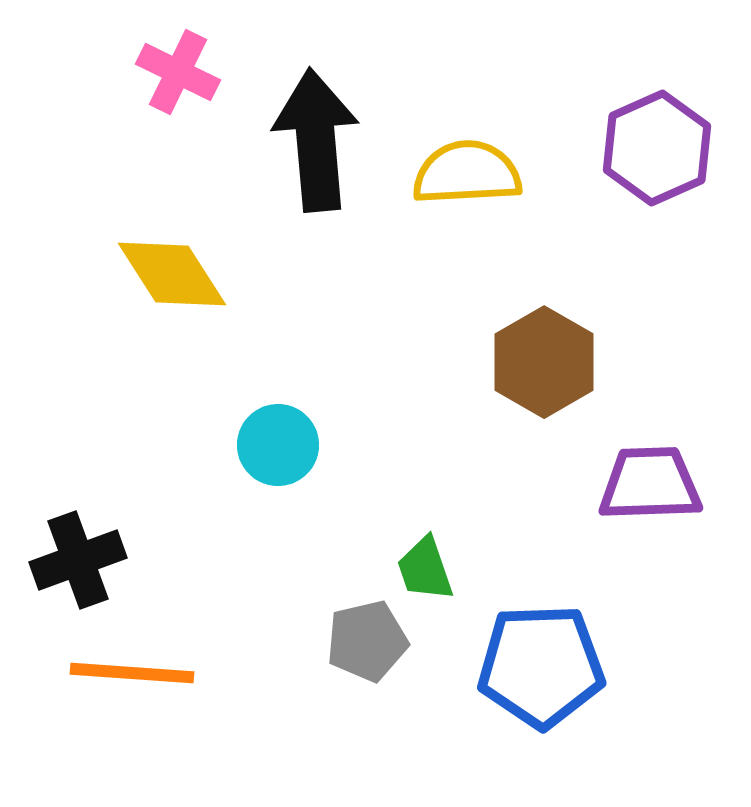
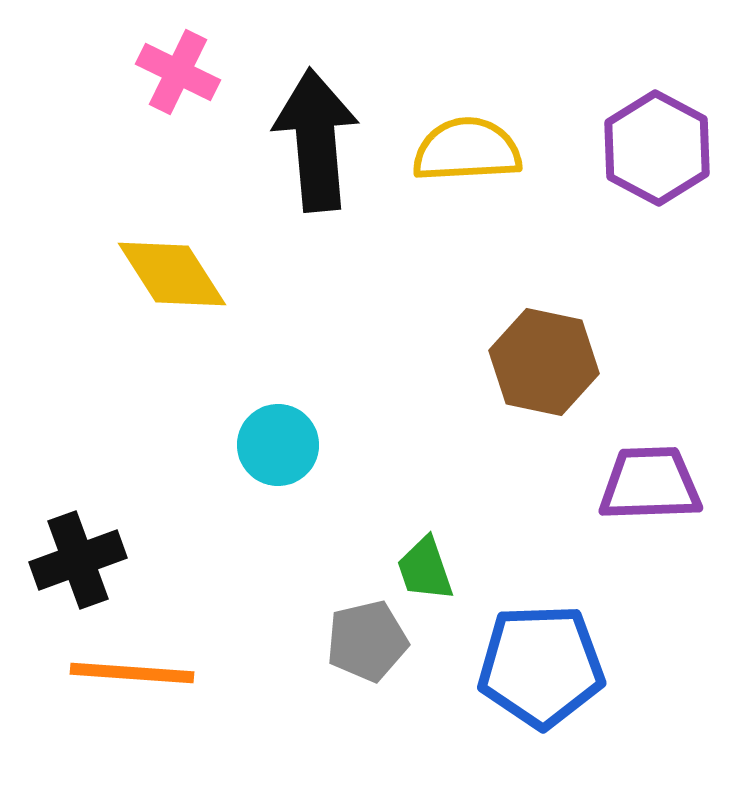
purple hexagon: rotated 8 degrees counterclockwise
yellow semicircle: moved 23 px up
brown hexagon: rotated 18 degrees counterclockwise
